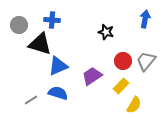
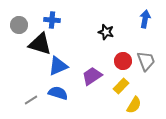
gray trapezoid: rotated 120 degrees clockwise
